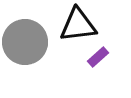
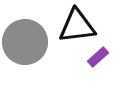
black triangle: moved 1 px left, 1 px down
